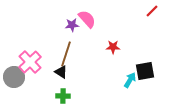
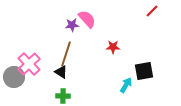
pink cross: moved 1 px left, 2 px down
black square: moved 1 px left
cyan arrow: moved 4 px left, 5 px down
